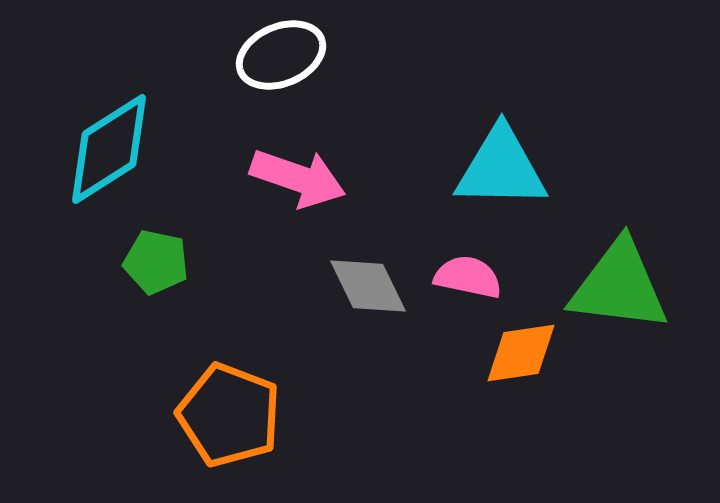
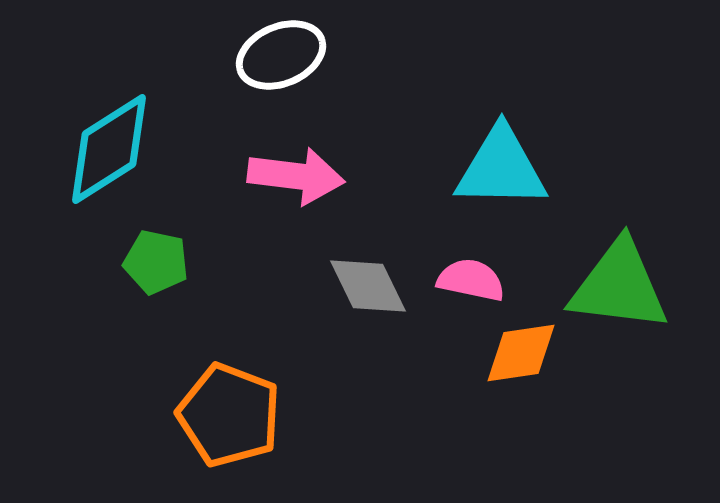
pink arrow: moved 2 px left, 2 px up; rotated 12 degrees counterclockwise
pink semicircle: moved 3 px right, 3 px down
